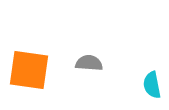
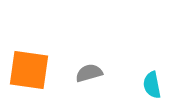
gray semicircle: moved 10 px down; rotated 20 degrees counterclockwise
